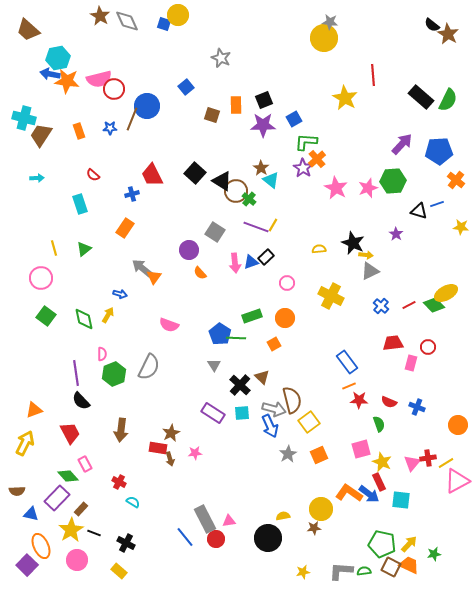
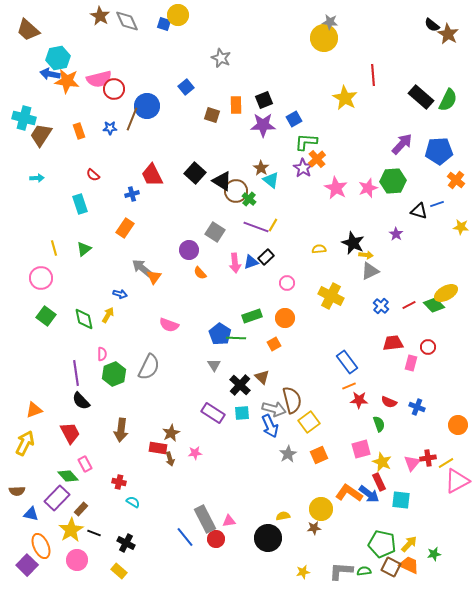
red cross at (119, 482): rotated 16 degrees counterclockwise
